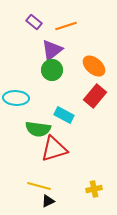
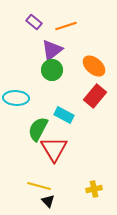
green semicircle: rotated 110 degrees clockwise
red triangle: rotated 44 degrees counterclockwise
black triangle: rotated 48 degrees counterclockwise
